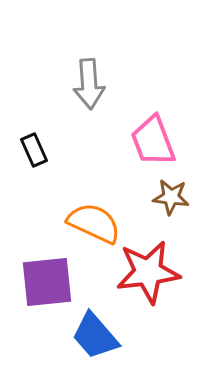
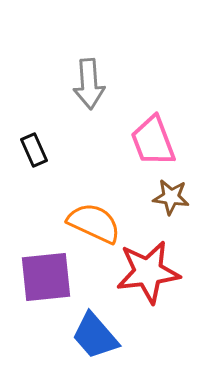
purple square: moved 1 px left, 5 px up
